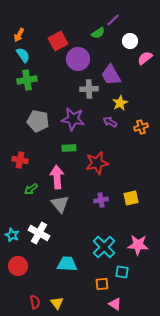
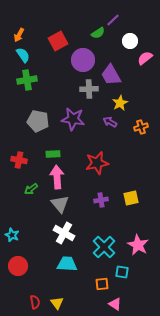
purple circle: moved 5 px right, 1 px down
green rectangle: moved 16 px left, 6 px down
red cross: moved 1 px left
white cross: moved 25 px right
pink star: rotated 25 degrees clockwise
